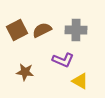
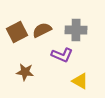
brown square: moved 2 px down
purple L-shape: moved 1 px left, 5 px up
